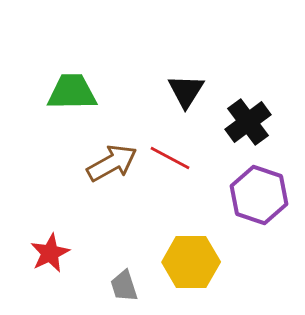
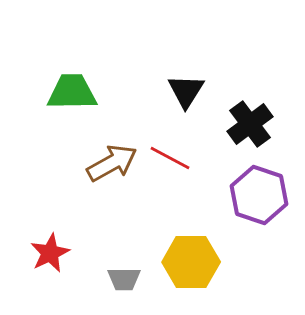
black cross: moved 2 px right, 2 px down
gray trapezoid: moved 7 px up; rotated 72 degrees counterclockwise
